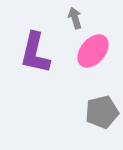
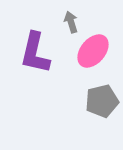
gray arrow: moved 4 px left, 4 px down
gray pentagon: moved 11 px up
